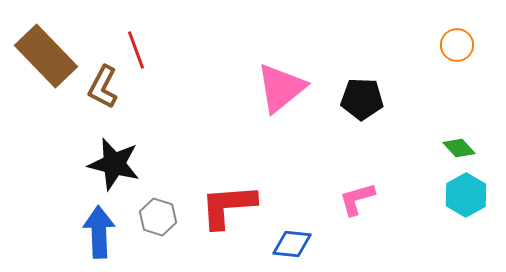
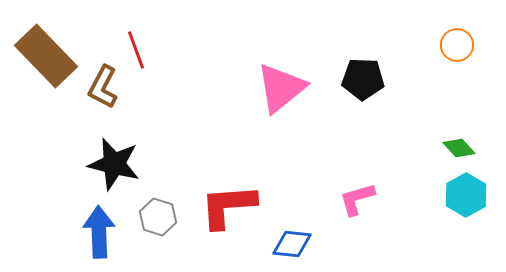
black pentagon: moved 1 px right, 20 px up
